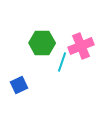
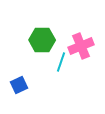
green hexagon: moved 3 px up
cyan line: moved 1 px left
